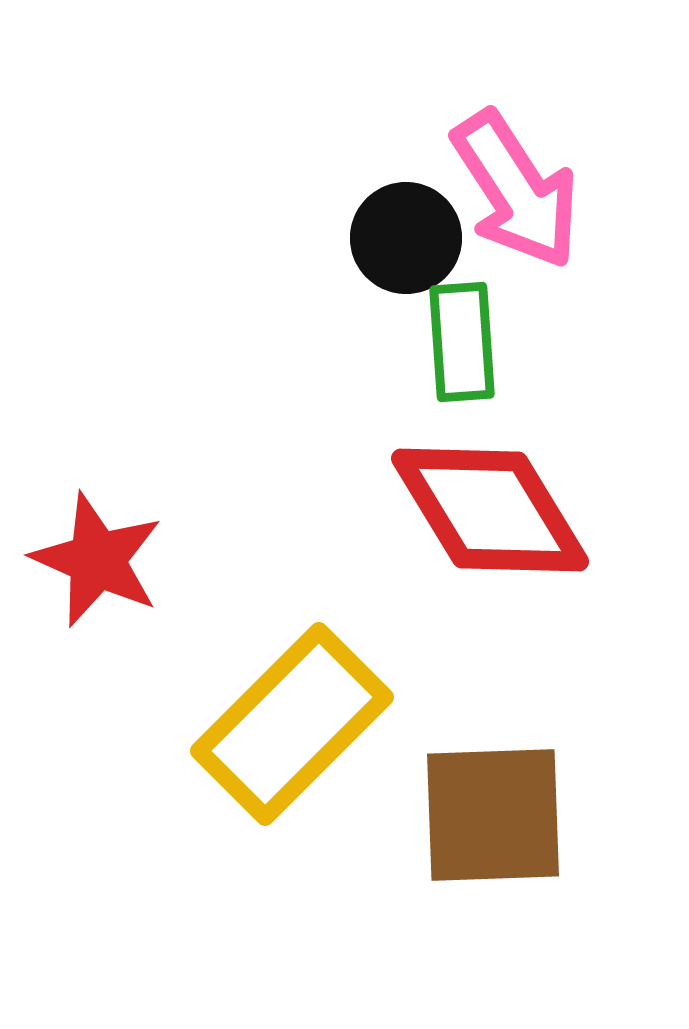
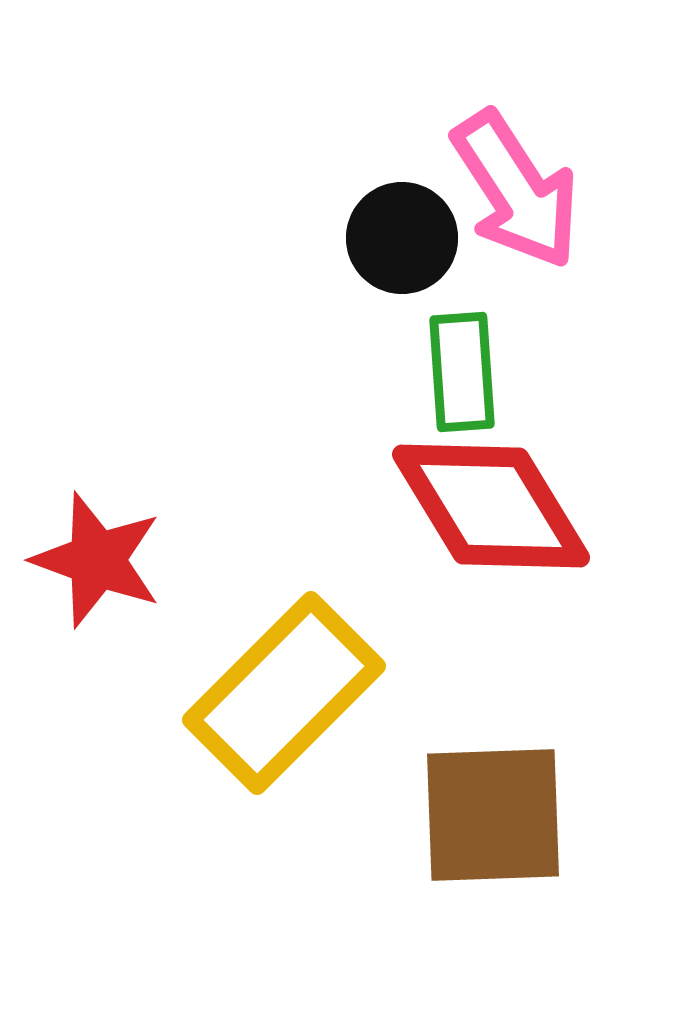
black circle: moved 4 px left
green rectangle: moved 30 px down
red diamond: moved 1 px right, 4 px up
red star: rotated 4 degrees counterclockwise
yellow rectangle: moved 8 px left, 31 px up
